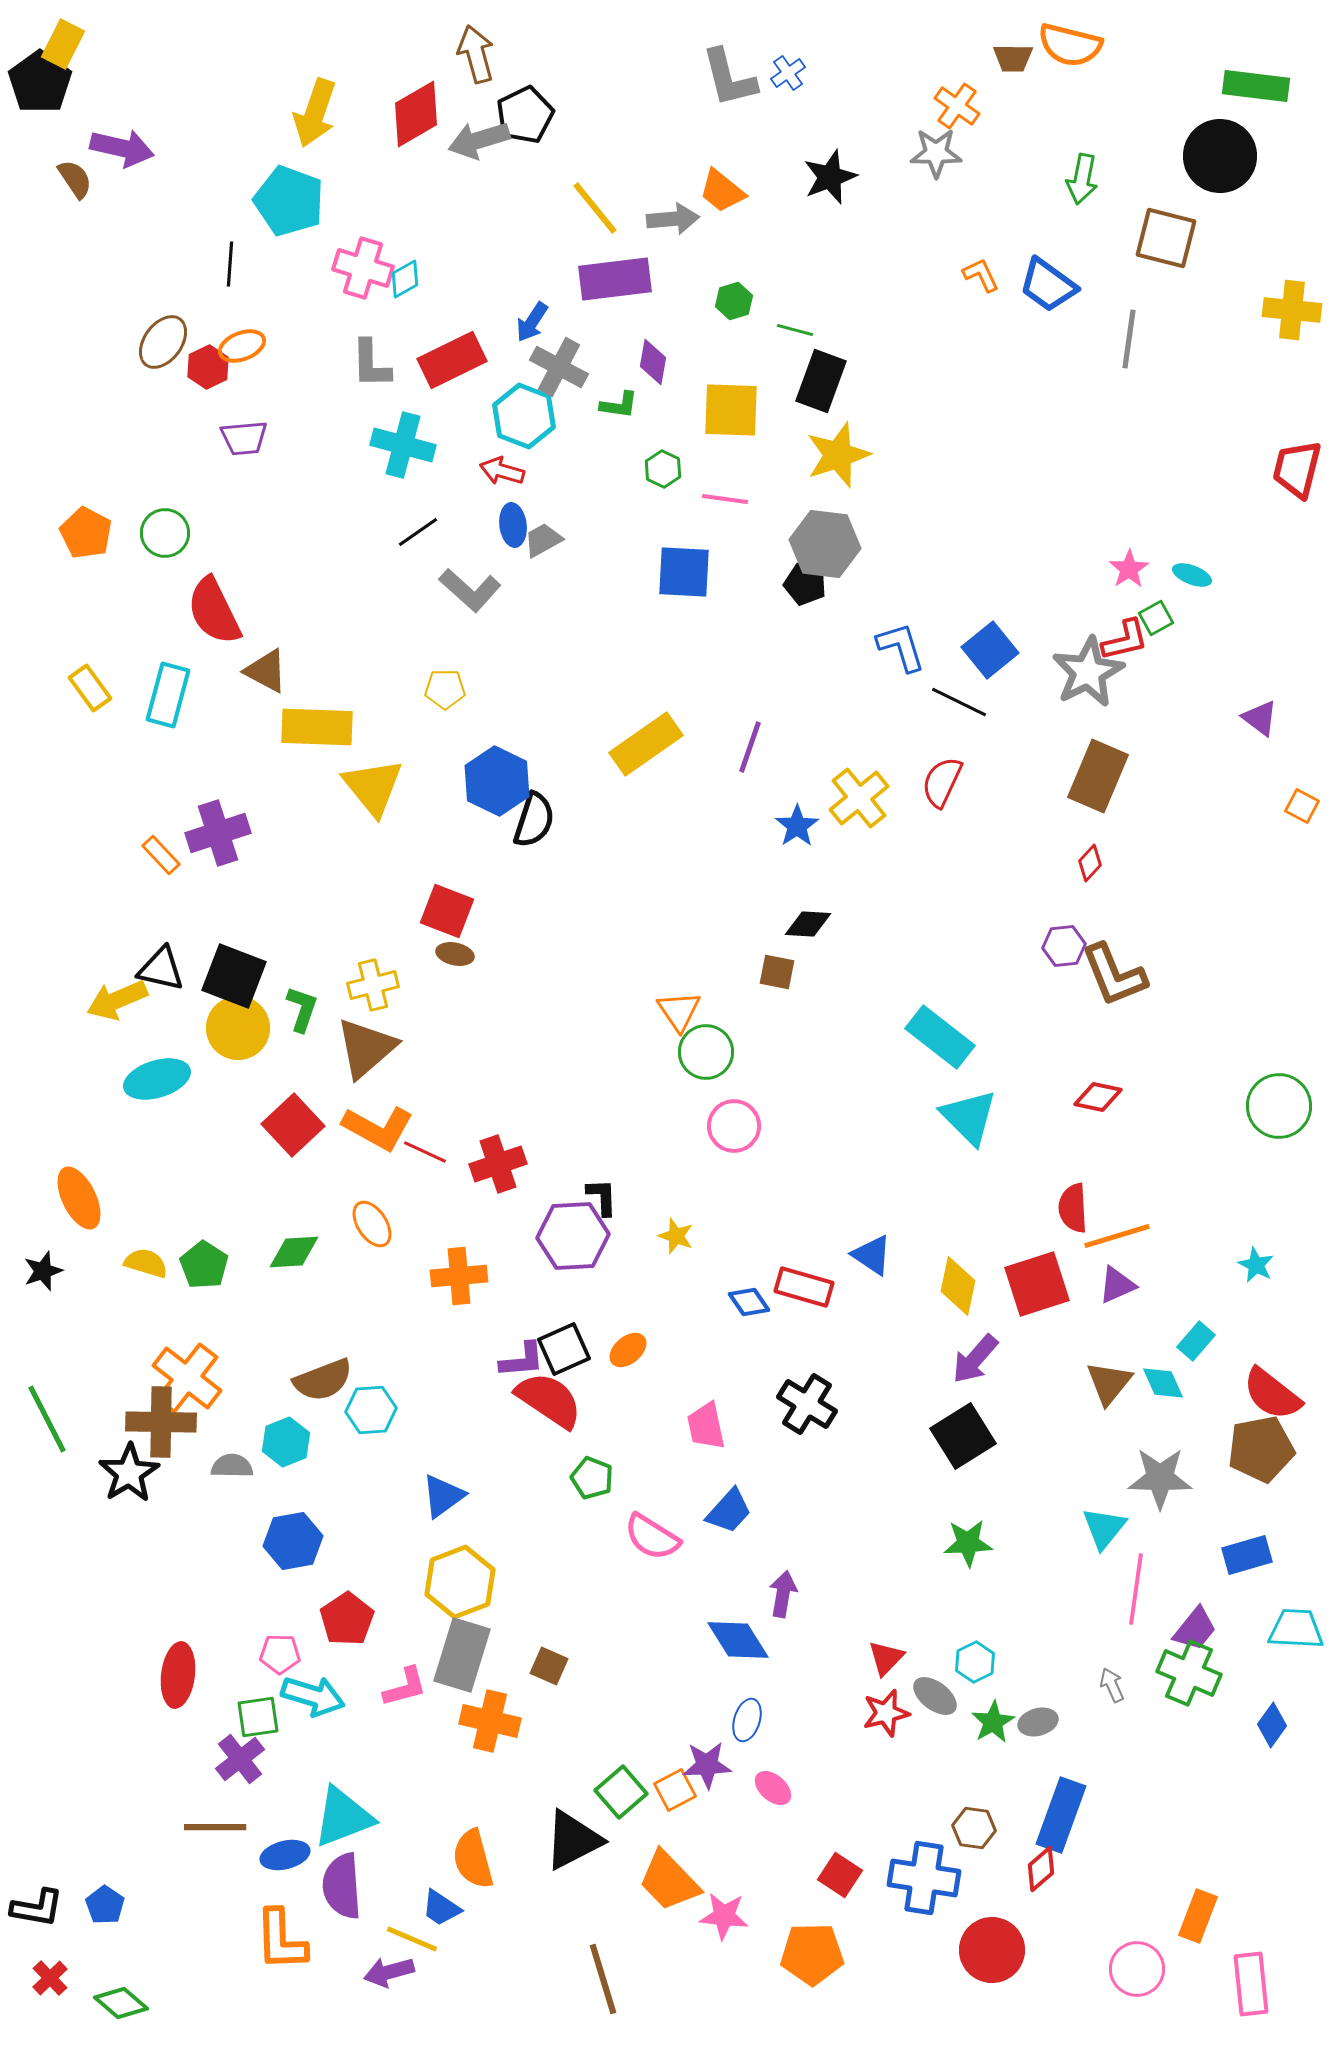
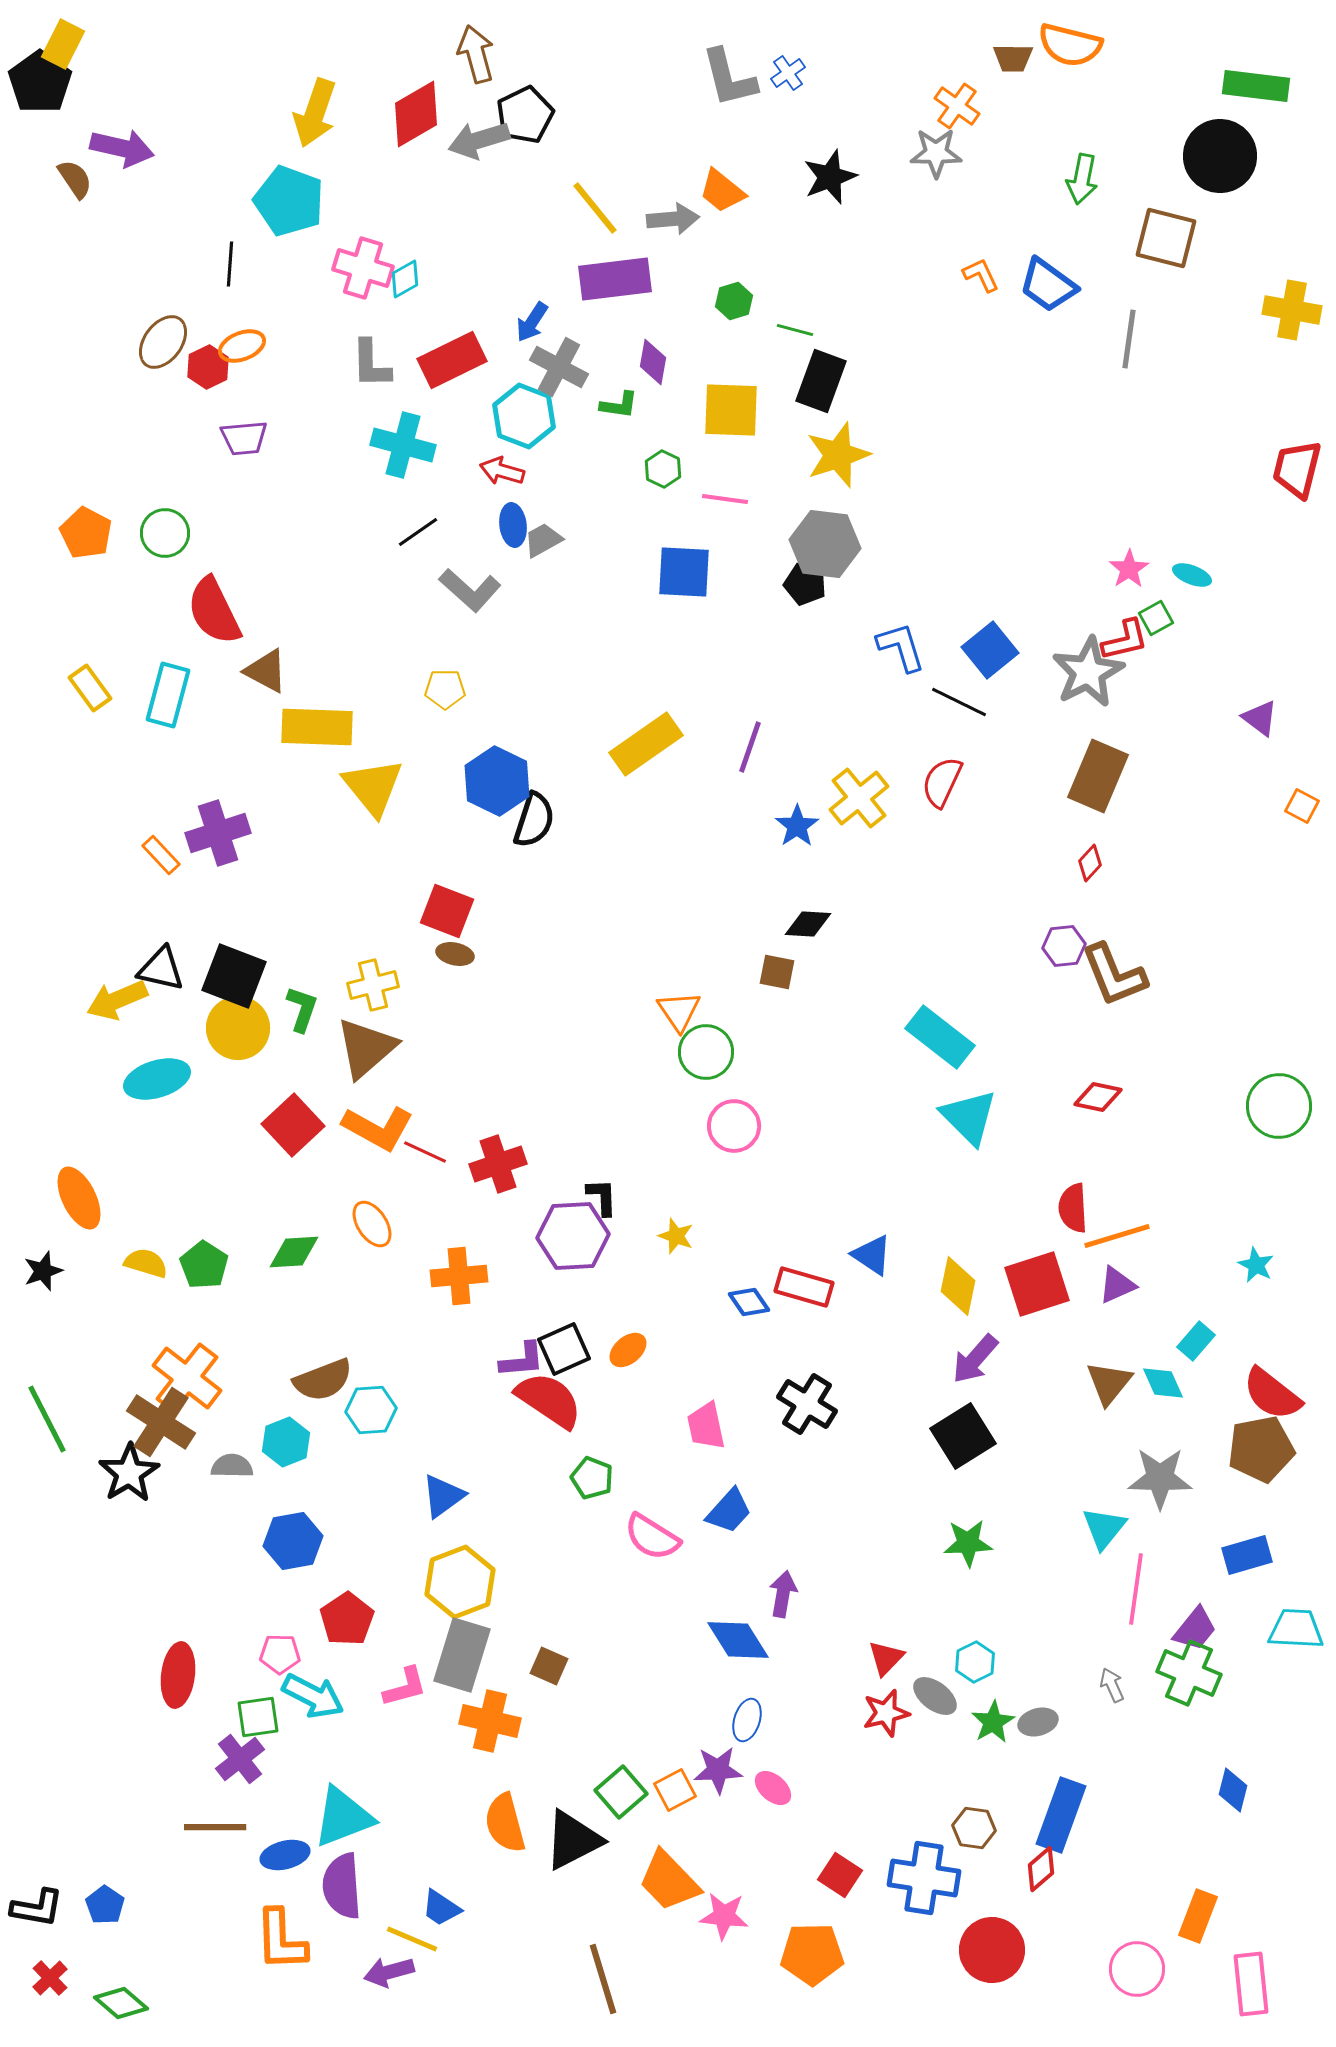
yellow cross at (1292, 310): rotated 4 degrees clockwise
brown cross at (161, 1422): rotated 32 degrees clockwise
cyan arrow at (313, 1696): rotated 10 degrees clockwise
blue diamond at (1272, 1725): moved 39 px left, 65 px down; rotated 21 degrees counterclockwise
purple star at (707, 1765): moved 11 px right, 5 px down
orange semicircle at (473, 1859): moved 32 px right, 36 px up
